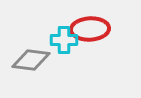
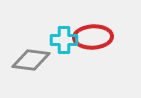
red ellipse: moved 3 px right, 8 px down
